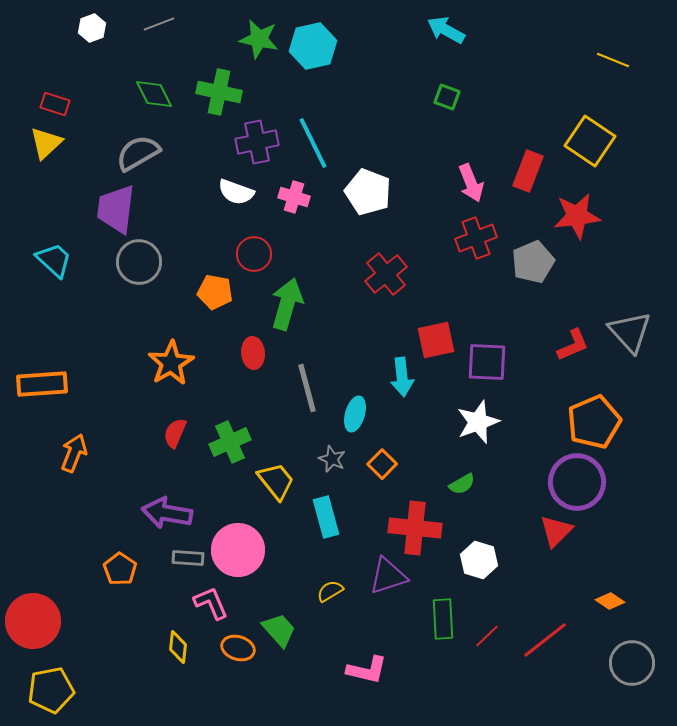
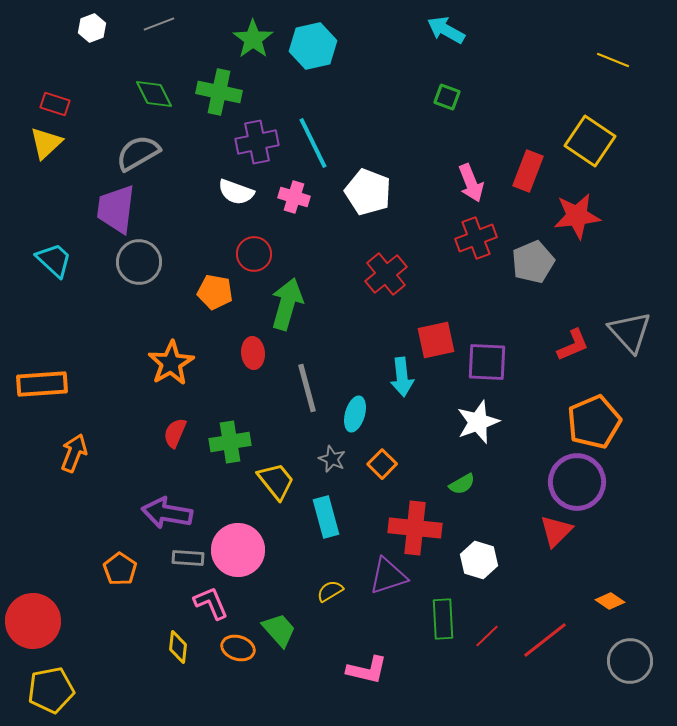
green star at (259, 39): moved 6 px left; rotated 24 degrees clockwise
green cross at (230, 442): rotated 15 degrees clockwise
gray circle at (632, 663): moved 2 px left, 2 px up
